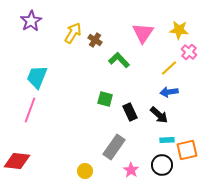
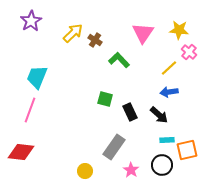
yellow arrow: rotated 15 degrees clockwise
red diamond: moved 4 px right, 9 px up
